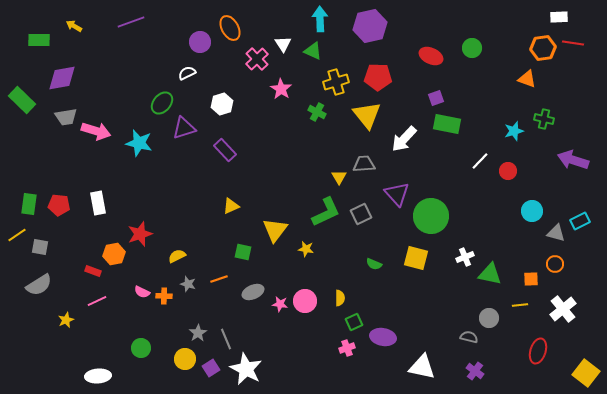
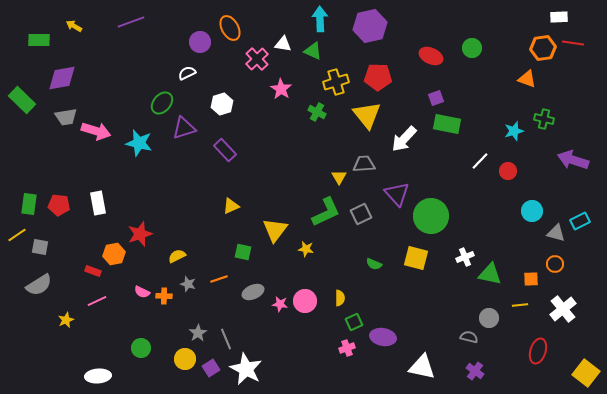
white triangle at (283, 44): rotated 48 degrees counterclockwise
